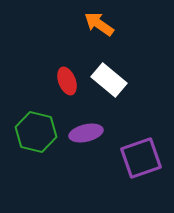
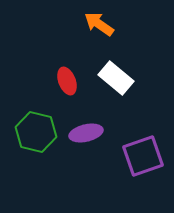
white rectangle: moved 7 px right, 2 px up
purple square: moved 2 px right, 2 px up
